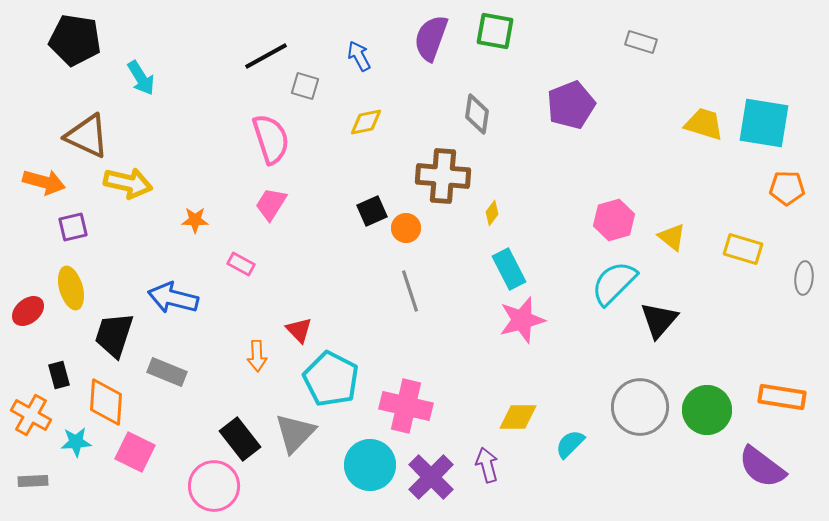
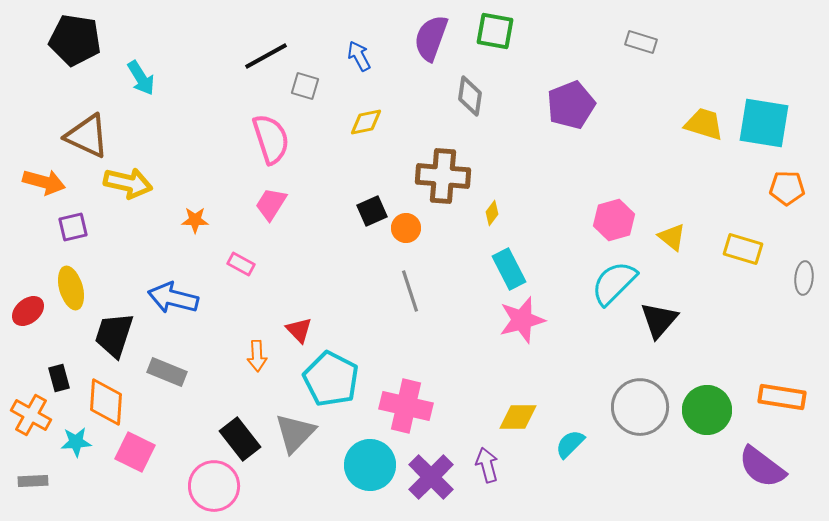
gray diamond at (477, 114): moved 7 px left, 18 px up
black rectangle at (59, 375): moved 3 px down
